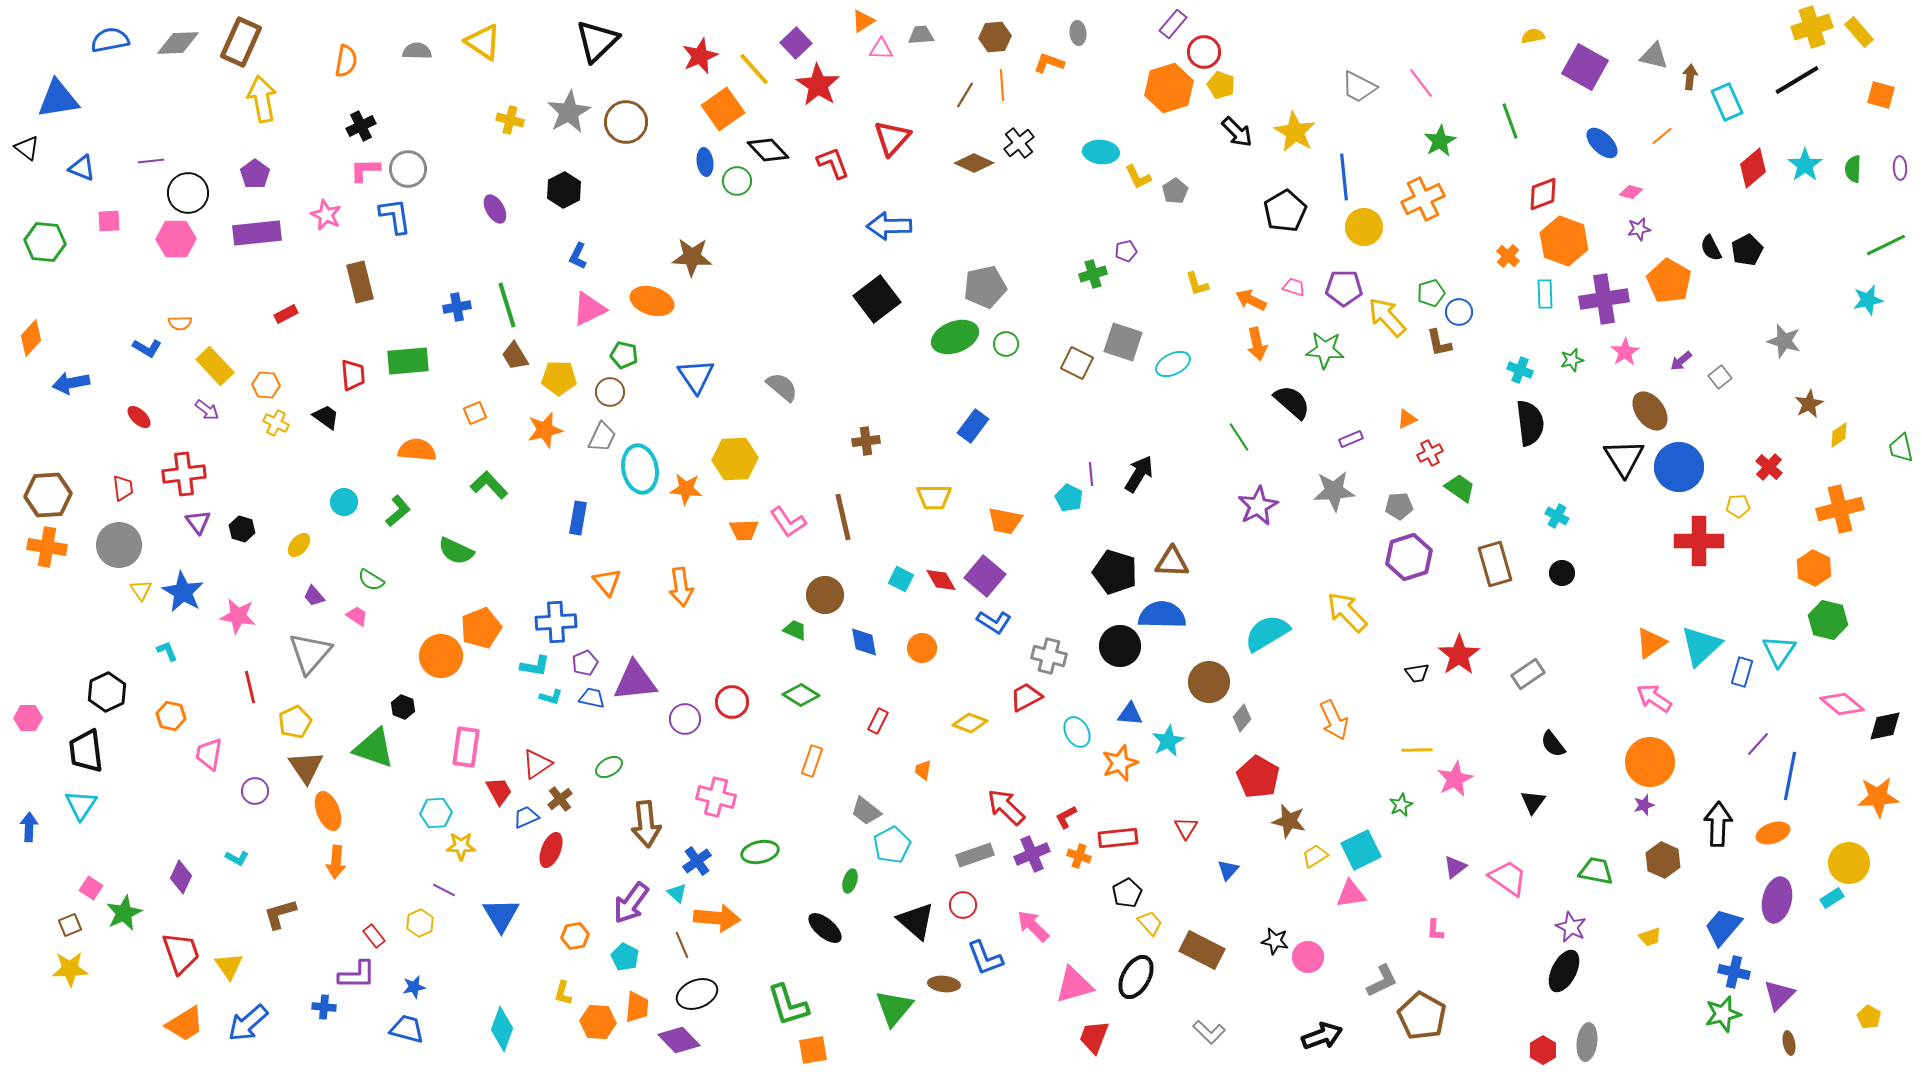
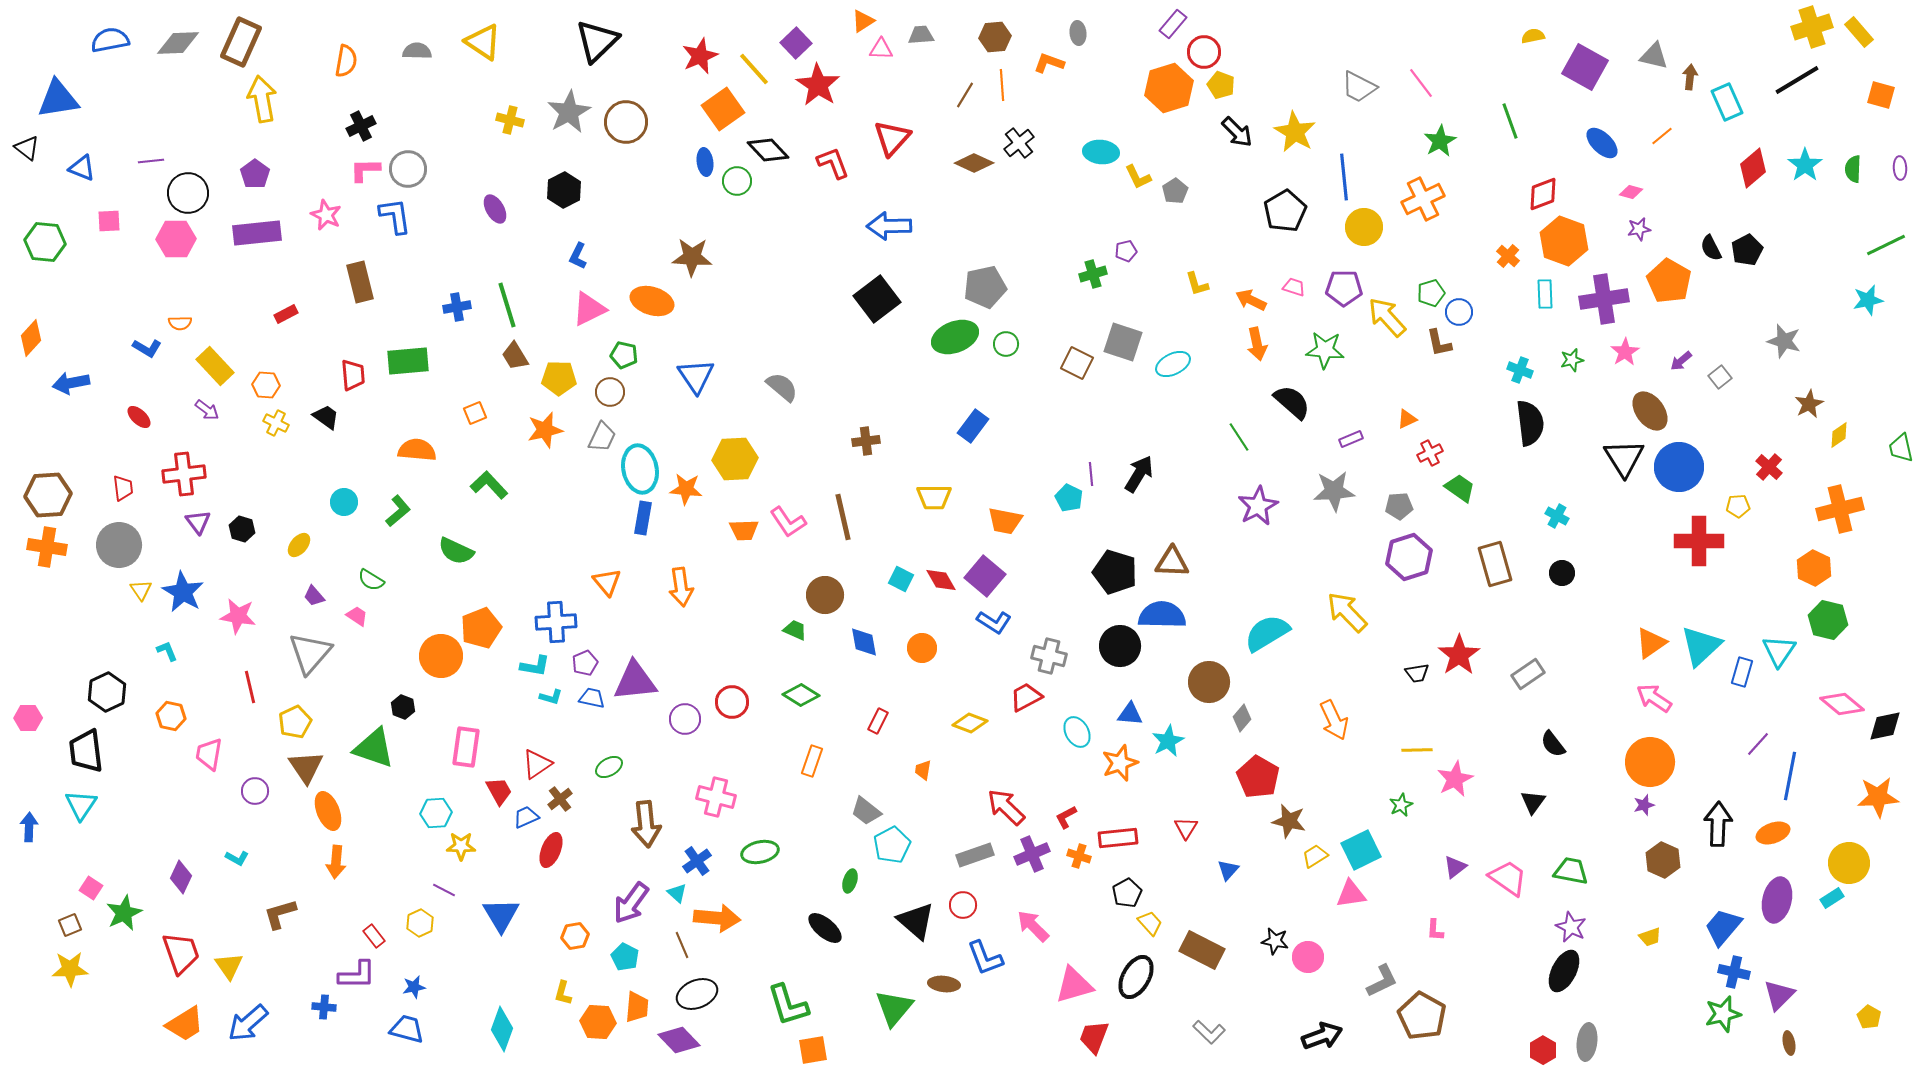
blue rectangle at (578, 518): moved 65 px right
green trapezoid at (1596, 871): moved 25 px left
